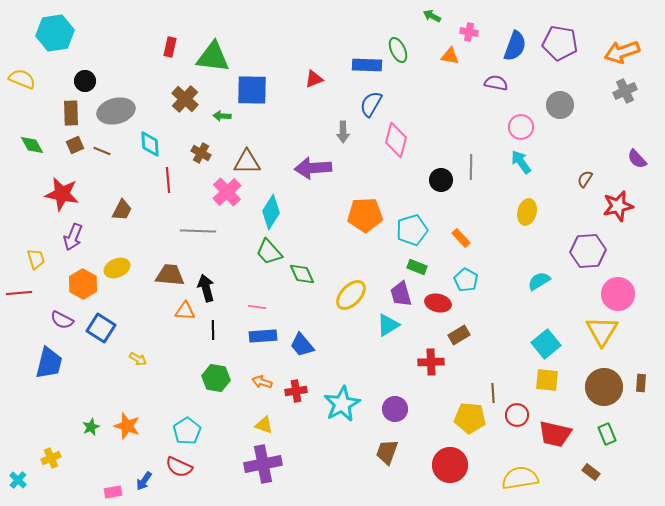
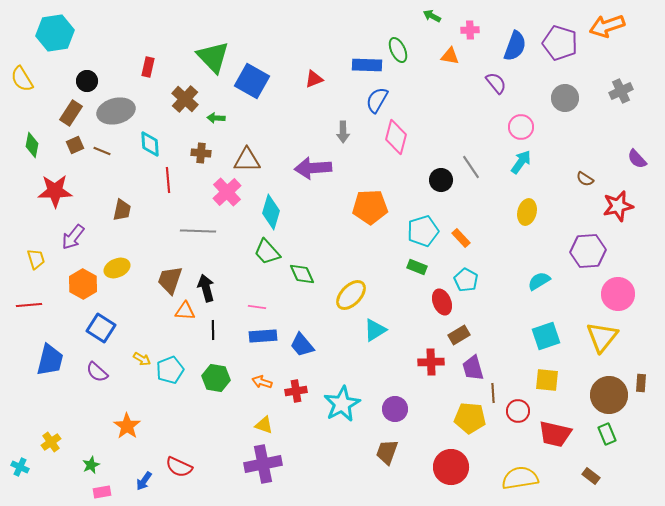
pink cross at (469, 32): moved 1 px right, 2 px up; rotated 12 degrees counterclockwise
purple pentagon at (560, 43): rotated 8 degrees clockwise
red rectangle at (170, 47): moved 22 px left, 20 px down
orange arrow at (622, 52): moved 15 px left, 26 px up
green triangle at (213, 57): rotated 39 degrees clockwise
yellow semicircle at (22, 79): rotated 144 degrees counterclockwise
black circle at (85, 81): moved 2 px right
purple semicircle at (496, 83): rotated 40 degrees clockwise
blue square at (252, 90): moved 9 px up; rotated 28 degrees clockwise
gray cross at (625, 91): moved 4 px left
blue semicircle at (371, 104): moved 6 px right, 4 px up
gray circle at (560, 105): moved 5 px right, 7 px up
brown rectangle at (71, 113): rotated 35 degrees clockwise
green arrow at (222, 116): moved 6 px left, 2 px down
pink diamond at (396, 140): moved 3 px up
green diamond at (32, 145): rotated 40 degrees clockwise
brown cross at (201, 153): rotated 24 degrees counterclockwise
brown triangle at (247, 162): moved 2 px up
cyan arrow at (521, 162): rotated 70 degrees clockwise
gray line at (471, 167): rotated 35 degrees counterclockwise
brown semicircle at (585, 179): rotated 90 degrees counterclockwise
red star at (62, 194): moved 7 px left, 3 px up; rotated 12 degrees counterclockwise
brown trapezoid at (122, 210): rotated 15 degrees counterclockwise
cyan diamond at (271, 212): rotated 16 degrees counterclockwise
orange pentagon at (365, 215): moved 5 px right, 8 px up
cyan pentagon at (412, 230): moved 11 px right, 1 px down
purple arrow at (73, 237): rotated 16 degrees clockwise
green trapezoid at (269, 252): moved 2 px left
brown trapezoid at (170, 275): moved 5 px down; rotated 76 degrees counterclockwise
red line at (19, 293): moved 10 px right, 12 px down
purple trapezoid at (401, 294): moved 72 px right, 74 px down
red ellipse at (438, 303): moved 4 px right, 1 px up; rotated 55 degrees clockwise
purple semicircle at (62, 320): moved 35 px right, 52 px down; rotated 15 degrees clockwise
cyan triangle at (388, 325): moved 13 px left, 5 px down
yellow triangle at (602, 331): moved 6 px down; rotated 8 degrees clockwise
cyan square at (546, 344): moved 8 px up; rotated 20 degrees clockwise
yellow arrow at (138, 359): moved 4 px right
blue trapezoid at (49, 363): moved 1 px right, 3 px up
brown circle at (604, 387): moved 5 px right, 8 px down
red circle at (517, 415): moved 1 px right, 4 px up
orange star at (127, 426): rotated 16 degrees clockwise
green star at (91, 427): moved 38 px down
cyan pentagon at (187, 431): moved 17 px left, 61 px up; rotated 12 degrees clockwise
yellow cross at (51, 458): moved 16 px up; rotated 12 degrees counterclockwise
red circle at (450, 465): moved 1 px right, 2 px down
brown rectangle at (591, 472): moved 4 px down
cyan cross at (18, 480): moved 2 px right, 13 px up; rotated 18 degrees counterclockwise
pink rectangle at (113, 492): moved 11 px left
